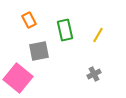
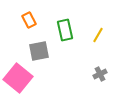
gray cross: moved 6 px right
